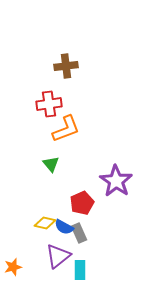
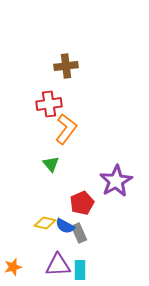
orange L-shape: rotated 32 degrees counterclockwise
purple star: rotated 8 degrees clockwise
blue semicircle: moved 1 px right, 1 px up
purple triangle: moved 9 px down; rotated 36 degrees clockwise
